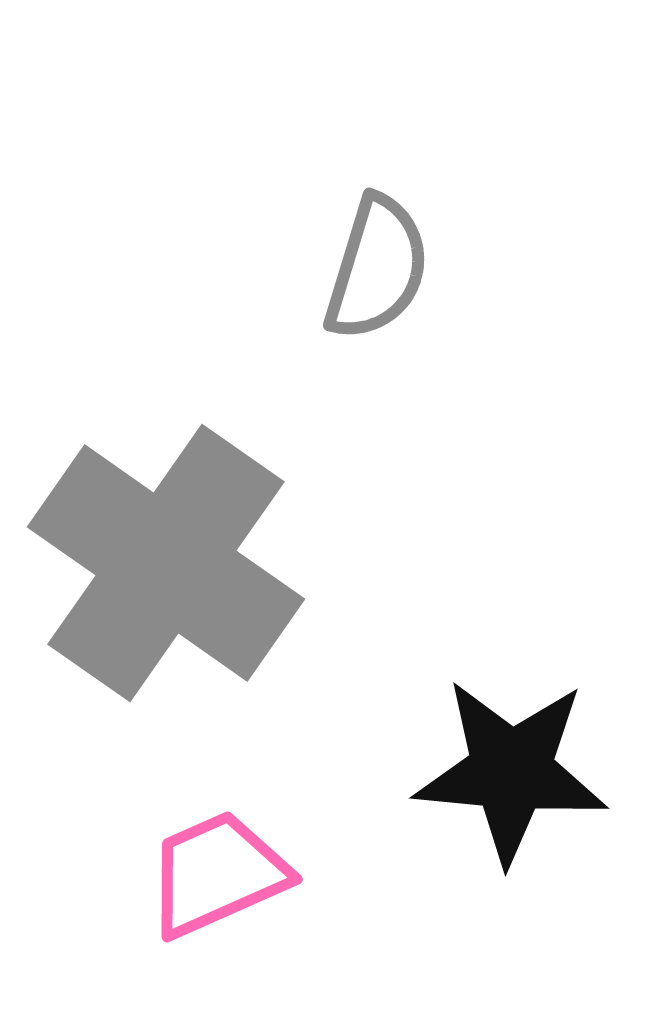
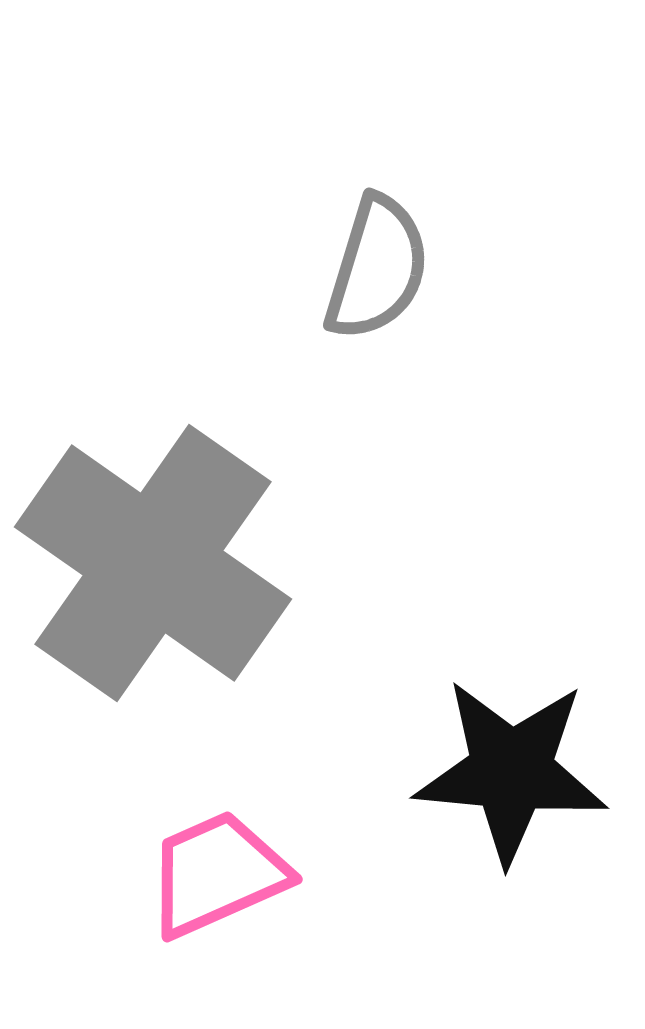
gray cross: moved 13 px left
